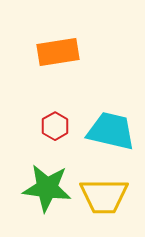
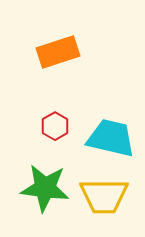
orange rectangle: rotated 9 degrees counterclockwise
cyan trapezoid: moved 7 px down
green star: moved 2 px left
